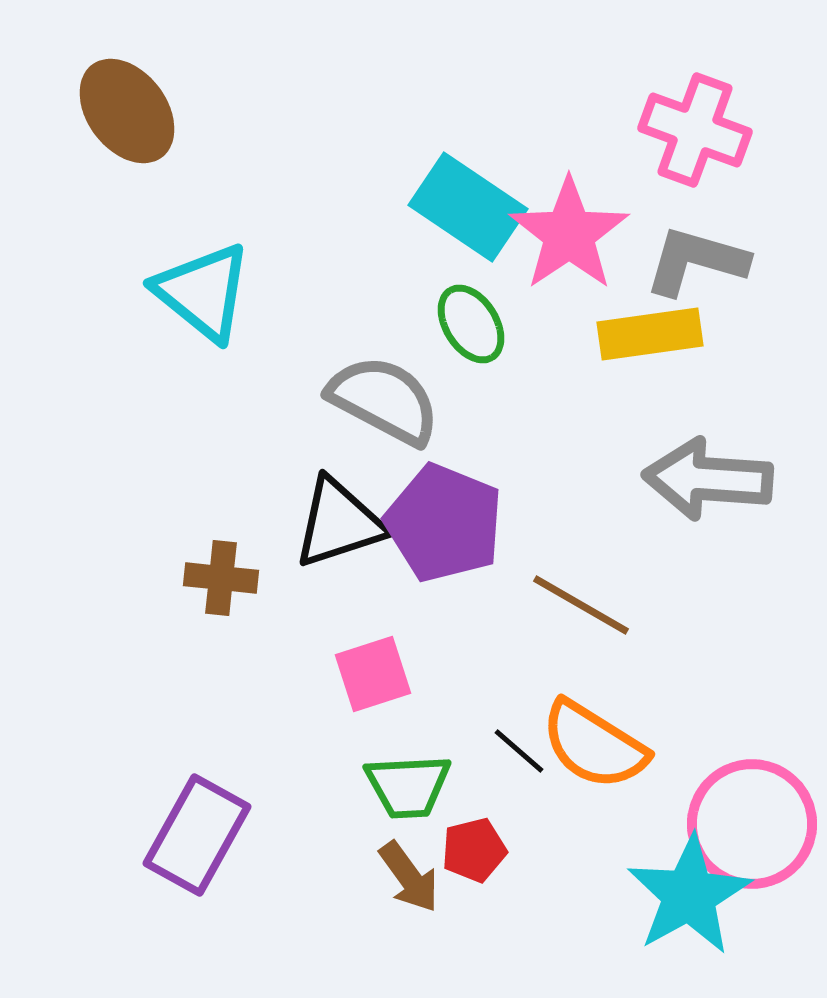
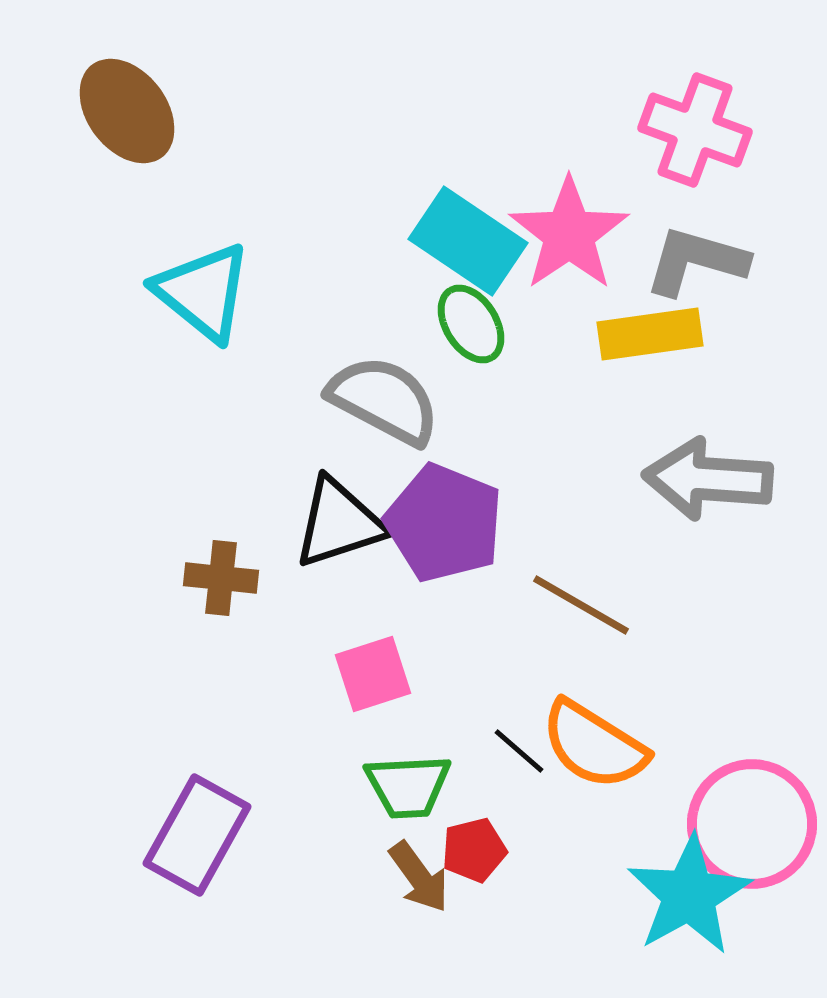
cyan rectangle: moved 34 px down
brown arrow: moved 10 px right
